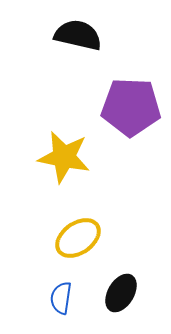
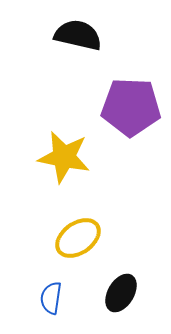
blue semicircle: moved 10 px left
